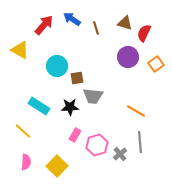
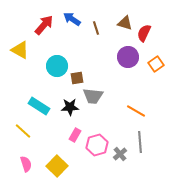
pink semicircle: moved 2 px down; rotated 21 degrees counterclockwise
